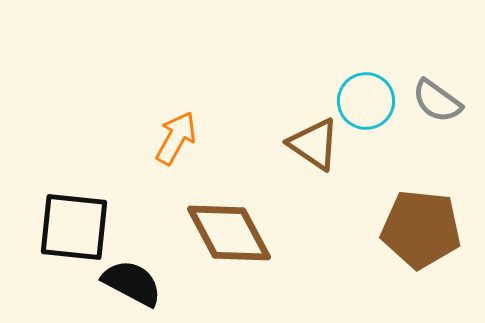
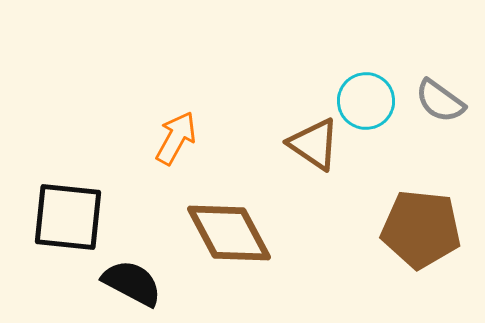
gray semicircle: moved 3 px right
black square: moved 6 px left, 10 px up
